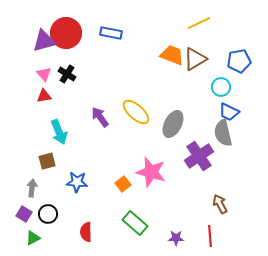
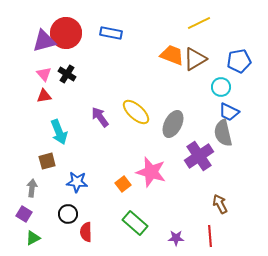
black circle: moved 20 px right
